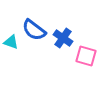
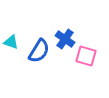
blue semicircle: moved 5 px right, 21 px down; rotated 95 degrees counterclockwise
blue cross: moved 2 px right, 1 px down
